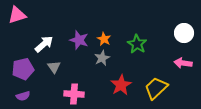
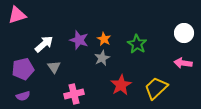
pink cross: rotated 18 degrees counterclockwise
